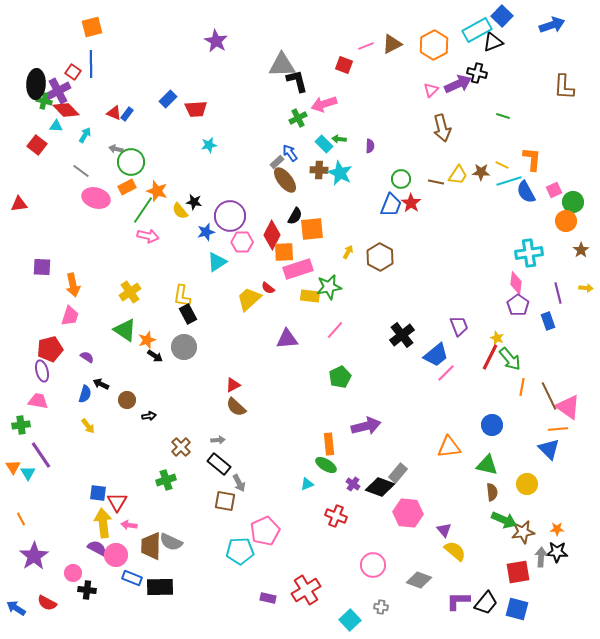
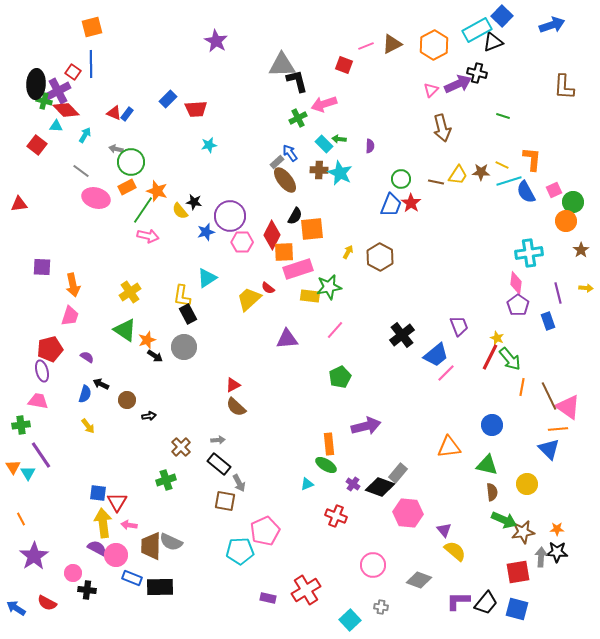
cyan triangle at (217, 262): moved 10 px left, 16 px down
